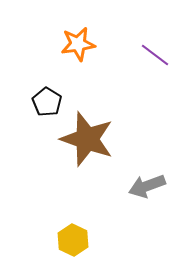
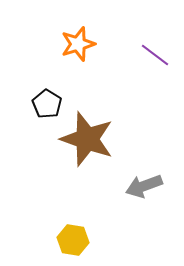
orange star: rotated 8 degrees counterclockwise
black pentagon: moved 2 px down
gray arrow: moved 3 px left
yellow hexagon: rotated 16 degrees counterclockwise
